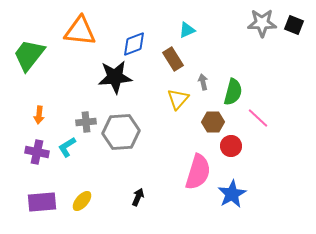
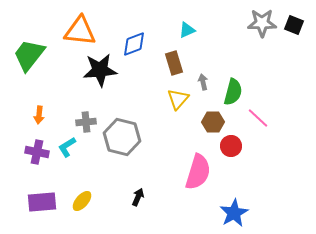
brown rectangle: moved 1 px right, 4 px down; rotated 15 degrees clockwise
black star: moved 15 px left, 7 px up
gray hexagon: moved 1 px right, 5 px down; rotated 18 degrees clockwise
blue star: moved 2 px right, 19 px down
